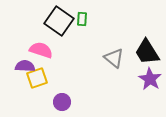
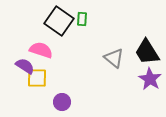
purple semicircle: rotated 30 degrees clockwise
yellow square: rotated 20 degrees clockwise
